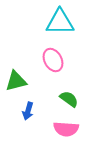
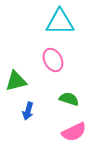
green semicircle: rotated 18 degrees counterclockwise
pink semicircle: moved 8 px right, 3 px down; rotated 30 degrees counterclockwise
